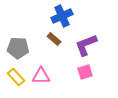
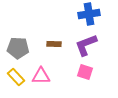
blue cross: moved 27 px right, 2 px up; rotated 15 degrees clockwise
brown rectangle: moved 5 px down; rotated 40 degrees counterclockwise
pink square: rotated 35 degrees clockwise
